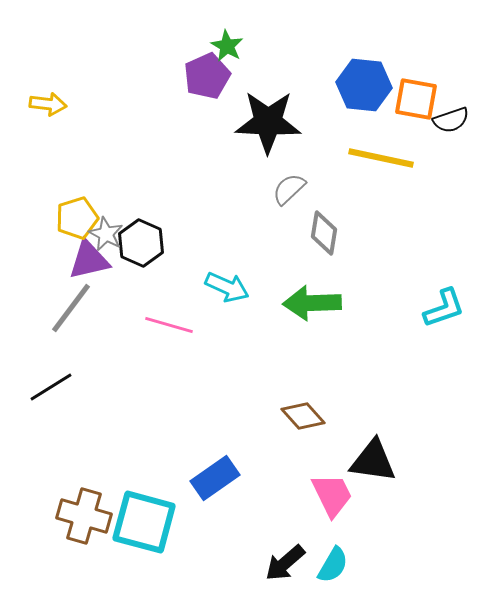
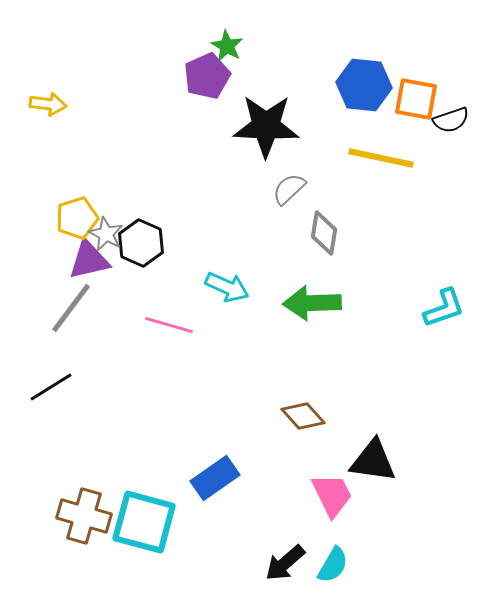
black star: moved 2 px left, 4 px down
